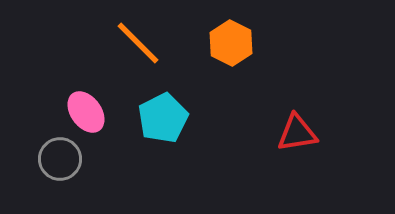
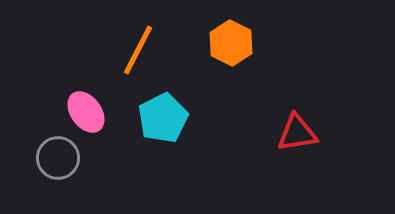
orange line: moved 7 px down; rotated 72 degrees clockwise
gray circle: moved 2 px left, 1 px up
